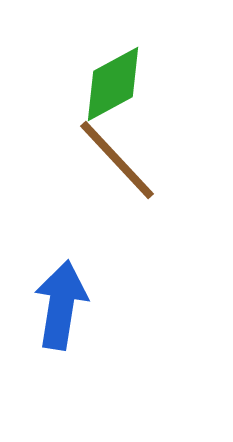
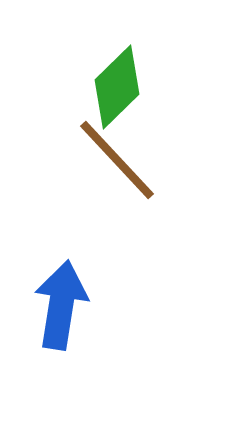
green diamond: moved 4 px right, 3 px down; rotated 16 degrees counterclockwise
